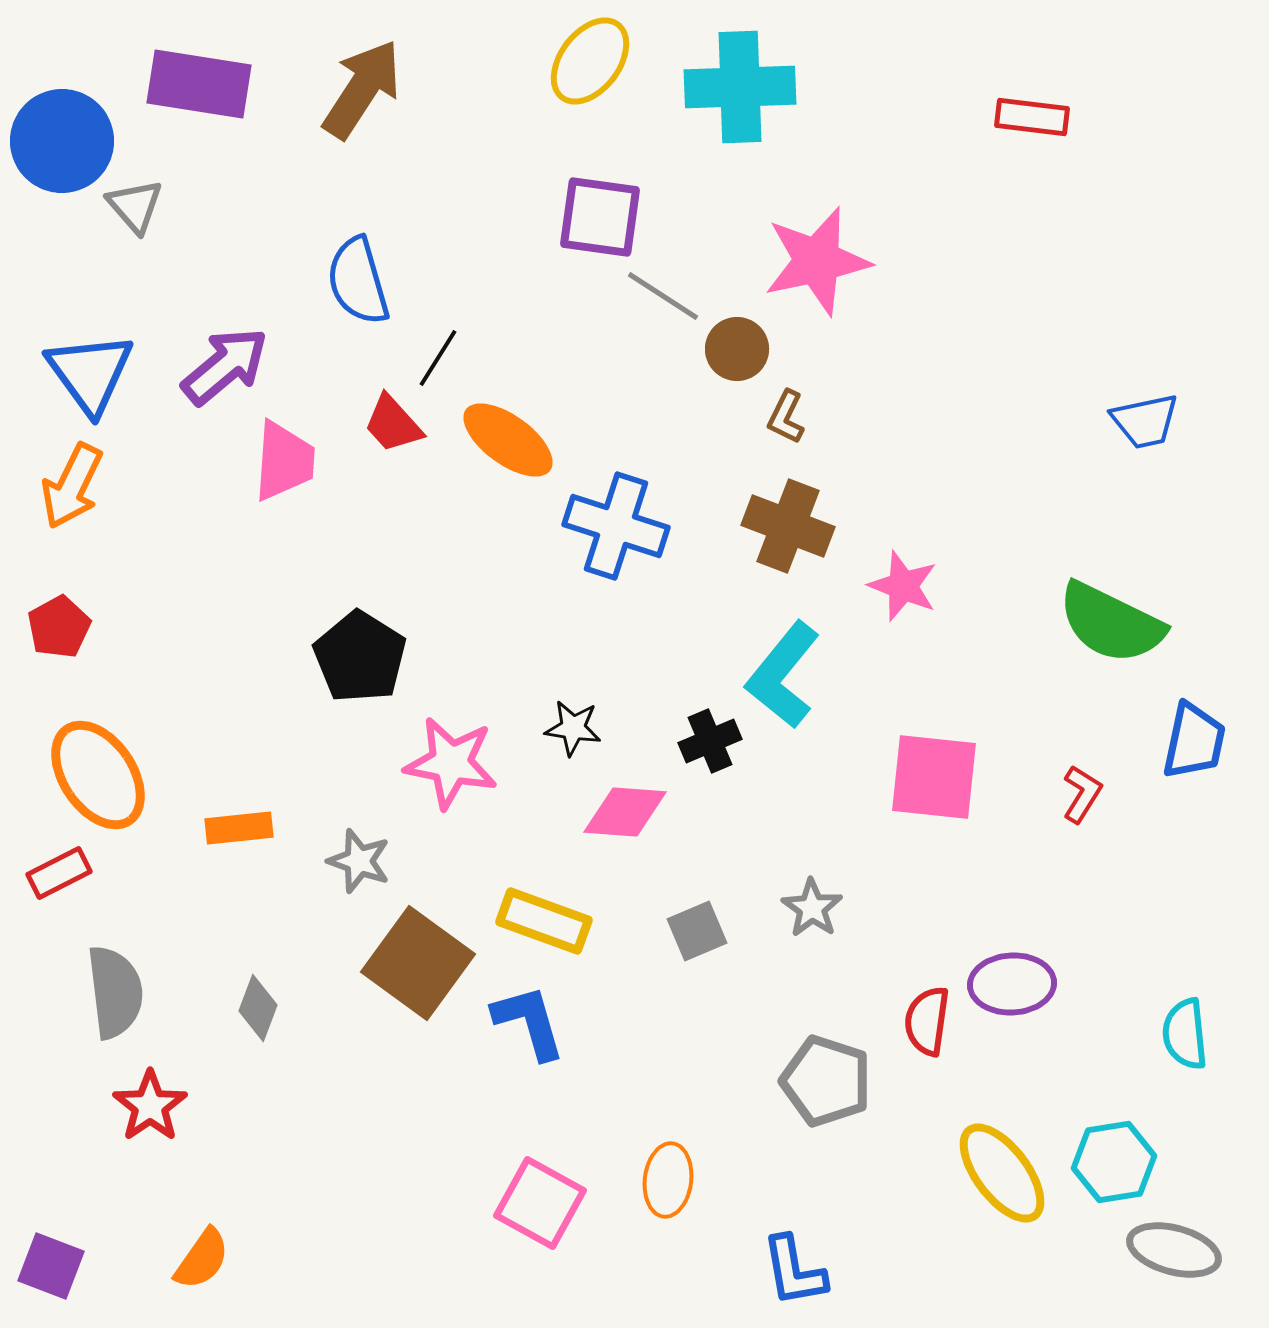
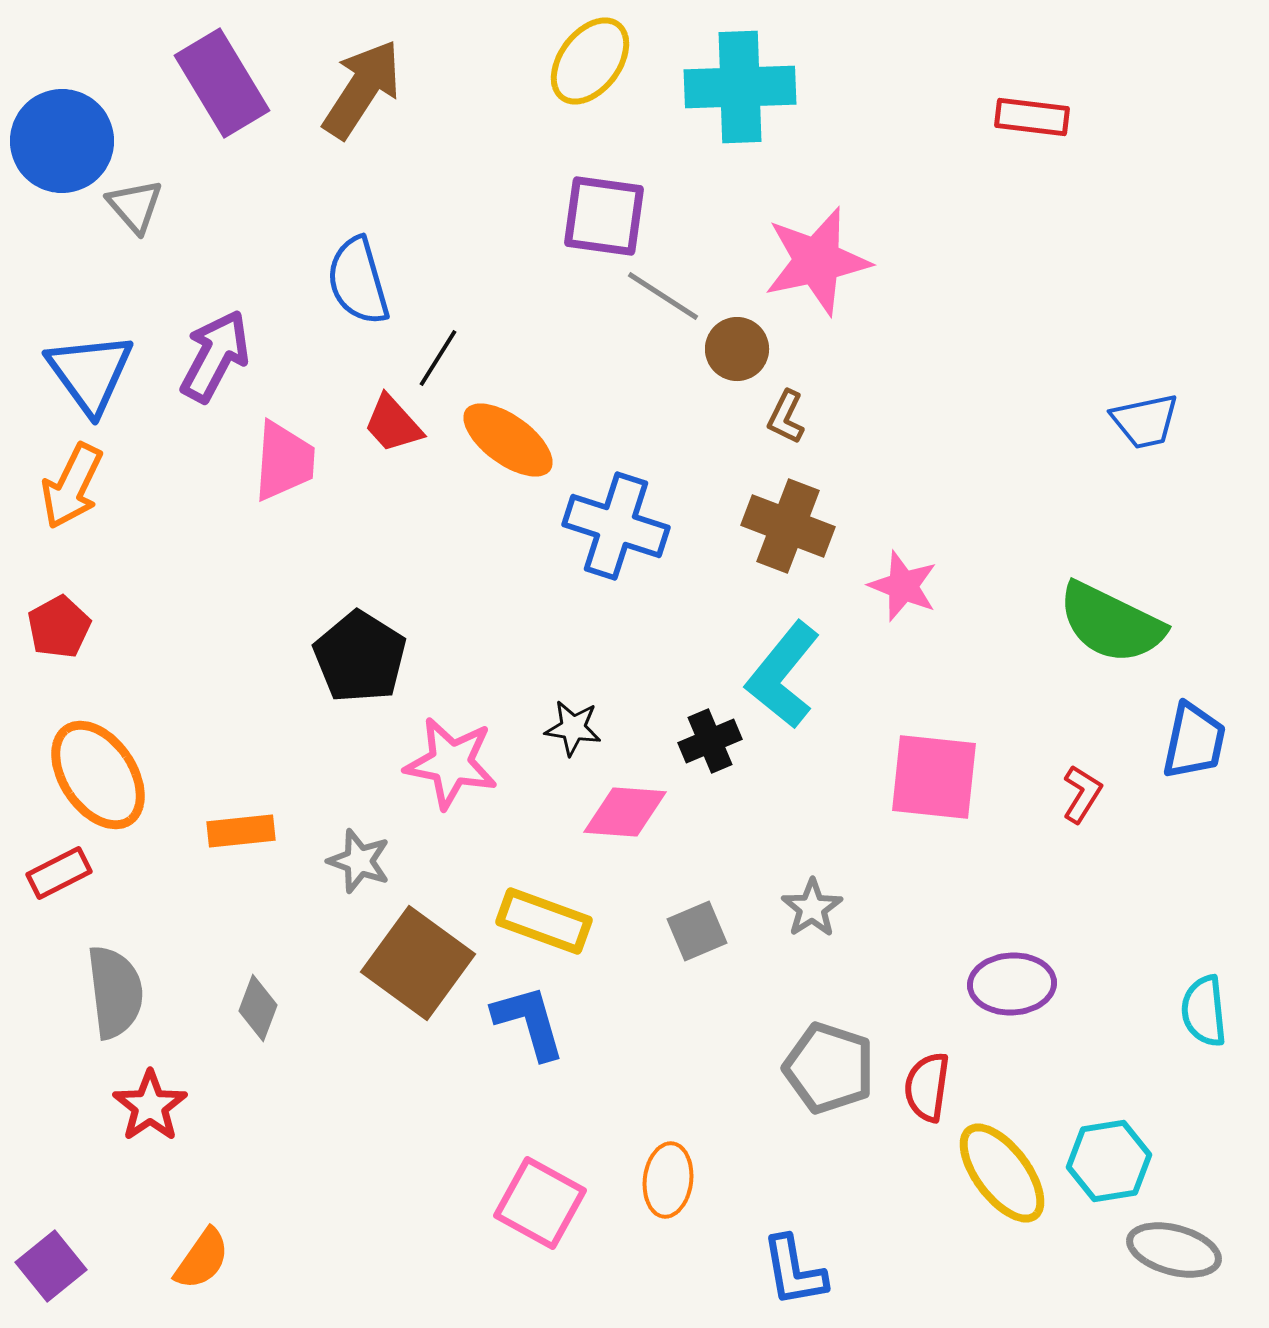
purple rectangle at (199, 84): moved 23 px right, 1 px up; rotated 50 degrees clockwise
purple square at (600, 217): moved 4 px right, 1 px up
purple arrow at (225, 366): moved 10 px left, 10 px up; rotated 22 degrees counterclockwise
orange rectangle at (239, 828): moved 2 px right, 3 px down
gray star at (812, 908): rotated 4 degrees clockwise
red semicircle at (927, 1021): moved 66 px down
cyan semicircle at (1185, 1034): moved 19 px right, 23 px up
gray pentagon at (826, 1081): moved 3 px right, 13 px up
cyan hexagon at (1114, 1162): moved 5 px left, 1 px up
purple square at (51, 1266): rotated 30 degrees clockwise
